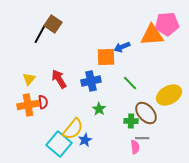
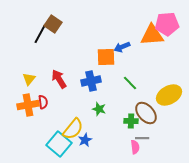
green star: rotated 16 degrees counterclockwise
